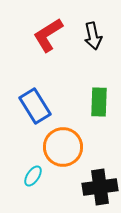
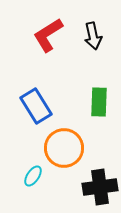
blue rectangle: moved 1 px right
orange circle: moved 1 px right, 1 px down
